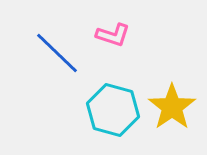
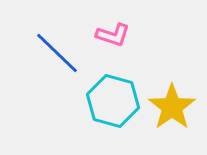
cyan hexagon: moved 9 px up
